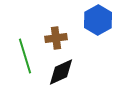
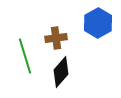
blue hexagon: moved 3 px down
black diamond: rotated 24 degrees counterclockwise
